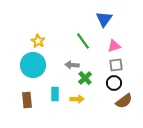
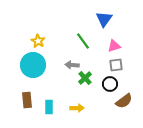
black circle: moved 4 px left, 1 px down
cyan rectangle: moved 6 px left, 13 px down
yellow arrow: moved 9 px down
